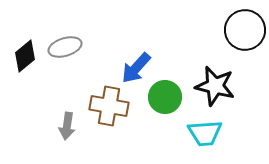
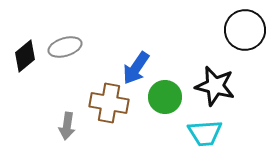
blue arrow: rotated 8 degrees counterclockwise
brown cross: moved 3 px up
